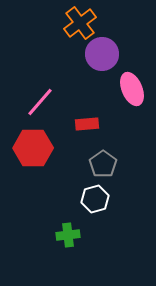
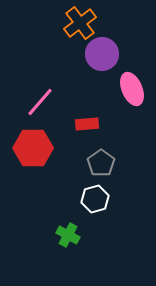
gray pentagon: moved 2 px left, 1 px up
green cross: rotated 35 degrees clockwise
